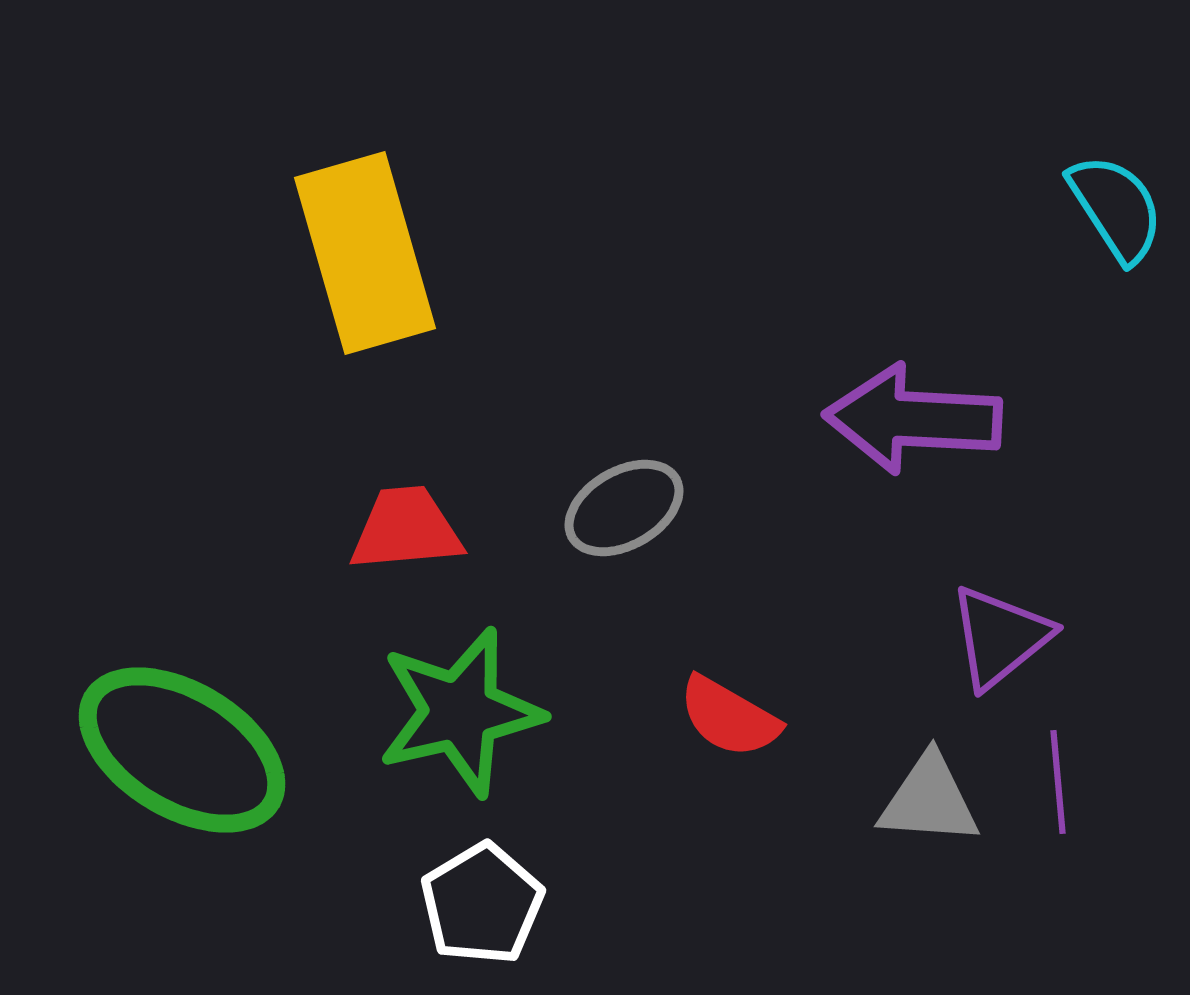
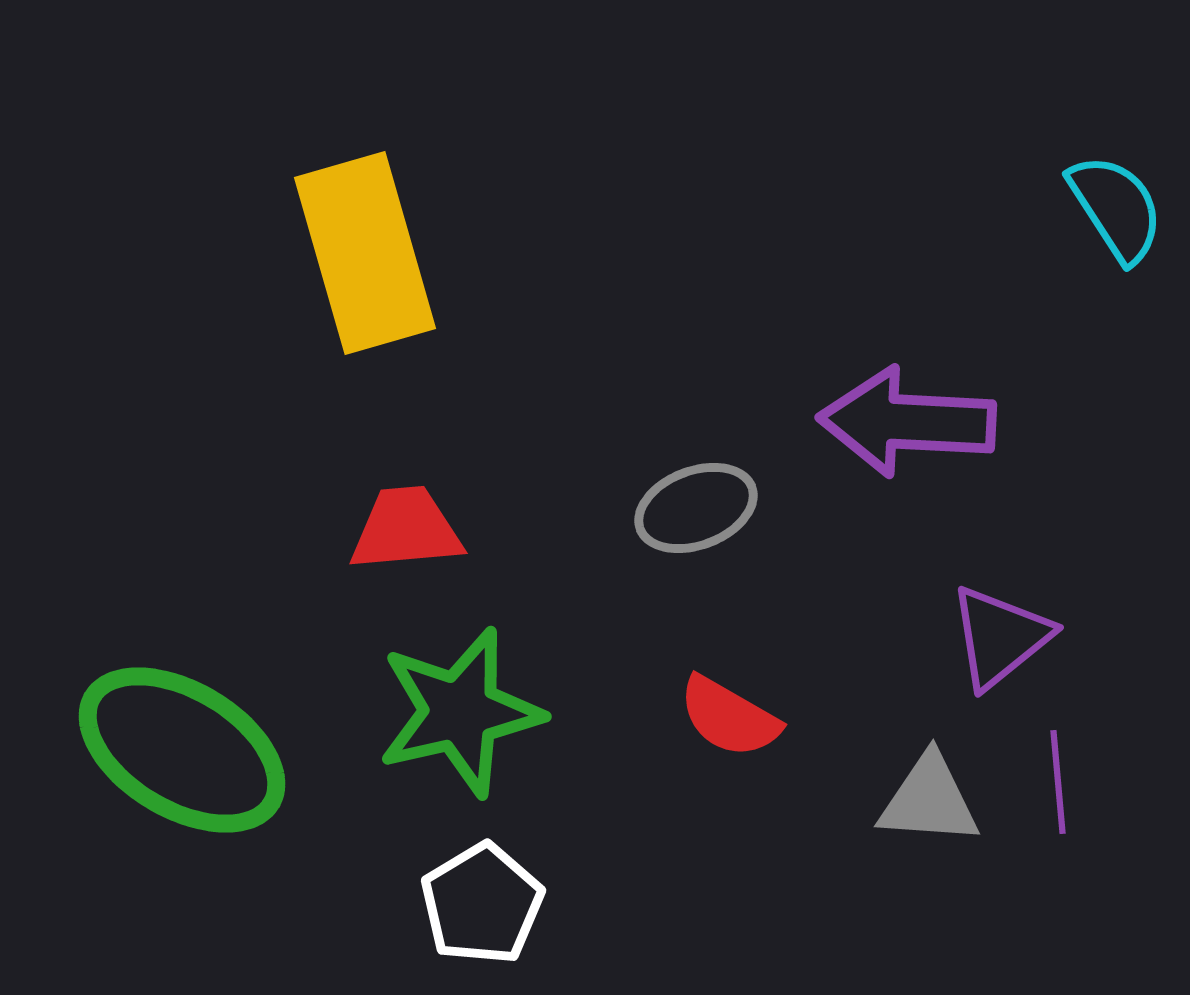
purple arrow: moved 6 px left, 3 px down
gray ellipse: moved 72 px right; rotated 9 degrees clockwise
